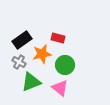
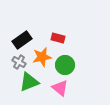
orange star: moved 3 px down
green triangle: moved 2 px left
